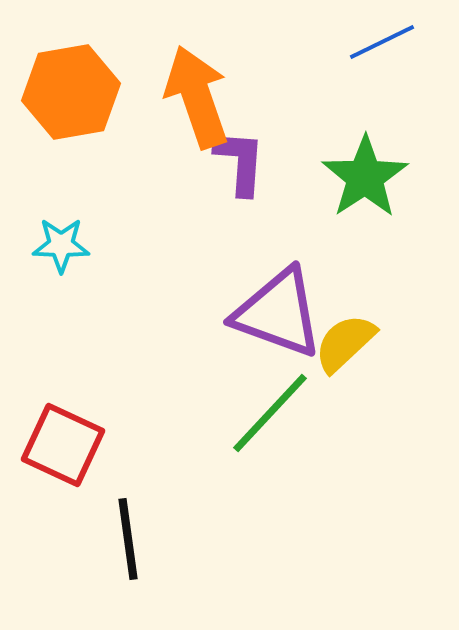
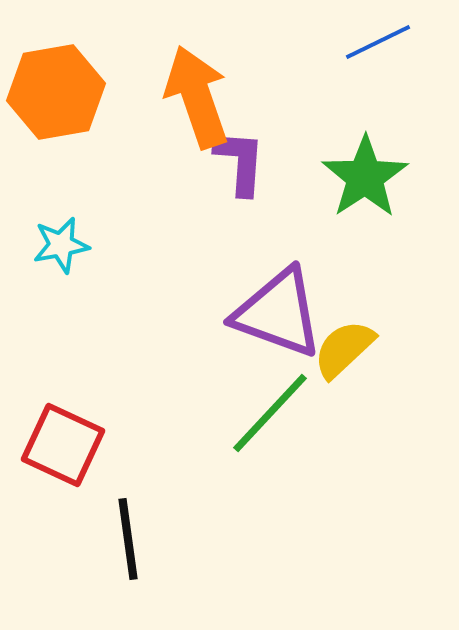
blue line: moved 4 px left
orange hexagon: moved 15 px left
cyan star: rotated 12 degrees counterclockwise
yellow semicircle: moved 1 px left, 6 px down
